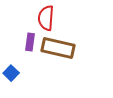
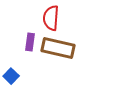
red semicircle: moved 5 px right
blue square: moved 3 px down
